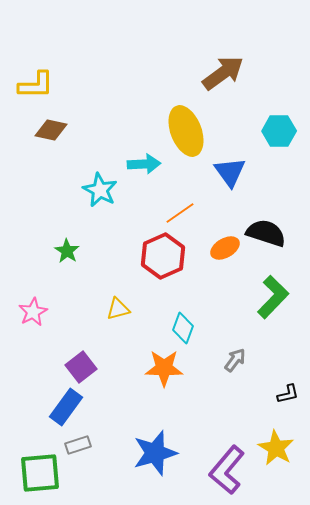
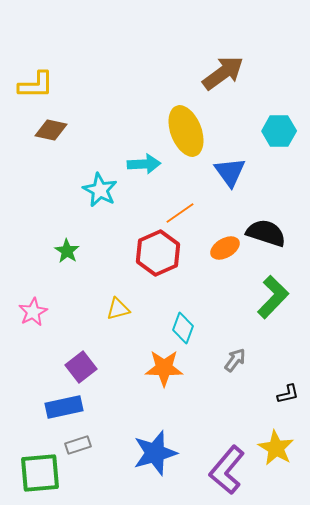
red hexagon: moved 5 px left, 3 px up
blue rectangle: moved 2 px left; rotated 42 degrees clockwise
